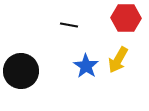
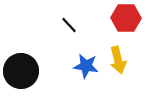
black line: rotated 36 degrees clockwise
yellow arrow: rotated 44 degrees counterclockwise
blue star: rotated 25 degrees counterclockwise
